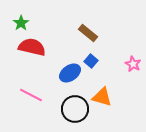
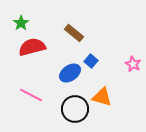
brown rectangle: moved 14 px left
red semicircle: rotated 28 degrees counterclockwise
